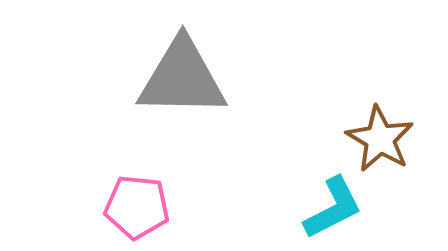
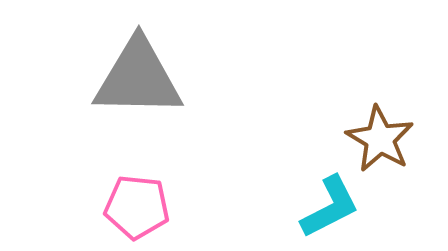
gray triangle: moved 44 px left
cyan L-shape: moved 3 px left, 1 px up
